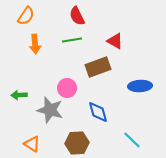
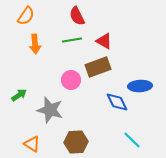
red triangle: moved 11 px left
pink circle: moved 4 px right, 8 px up
green arrow: rotated 147 degrees clockwise
blue diamond: moved 19 px right, 10 px up; rotated 10 degrees counterclockwise
brown hexagon: moved 1 px left, 1 px up
